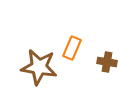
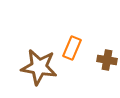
brown cross: moved 2 px up
